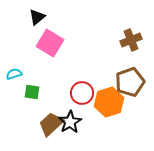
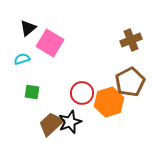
black triangle: moved 9 px left, 11 px down
cyan semicircle: moved 8 px right, 15 px up
brown pentagon: rotated 8 degrees counterclockwise
black star: rotated 10 degrees clockwise
